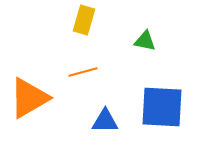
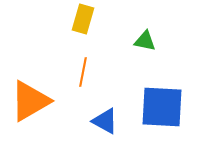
yellow rectangle: moved 1 px left, 1 px up
orange line: rotated 64 degrees counterclockwise
orange triangle: moved 1 px right, 3 px down
blue triangle: rotated 28 degrees clockwise
